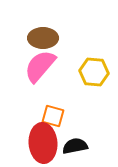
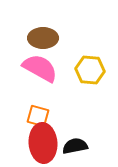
pink semicircle: moved 2 px down; rotated 78 degrees clockwise
yellow hexagon: moved 4 px left, 2 px up
orange square: moved 15 px left
